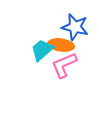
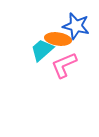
blue star: moved 1 px right, 1 px up
orange ellipse: moved 3 px left, 6 px up
